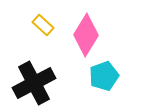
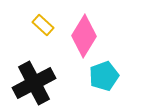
pink diamond: moved 2 px left, 1 px down
